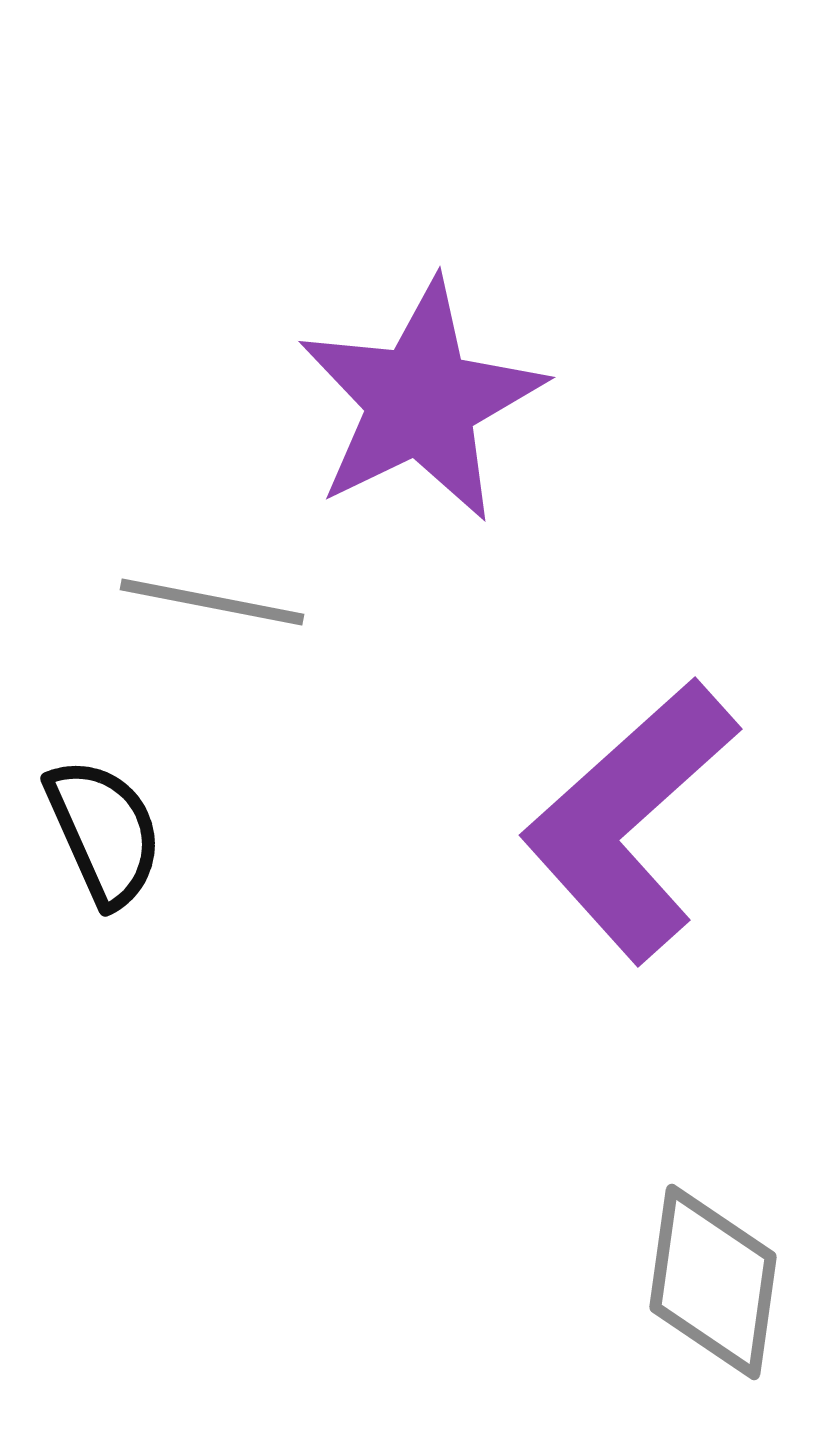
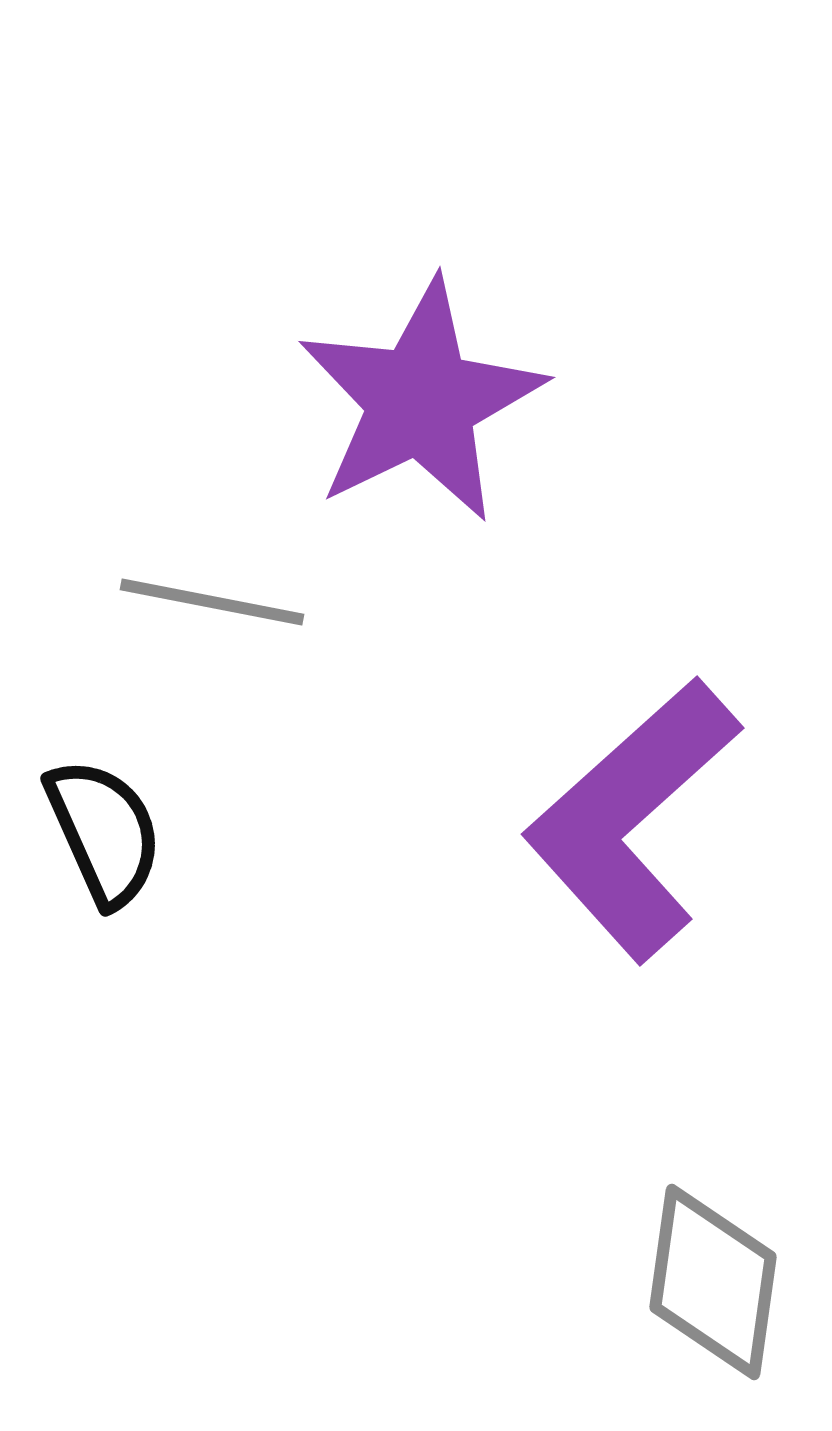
purple L-shape: moved 2 px right, 1 px up
